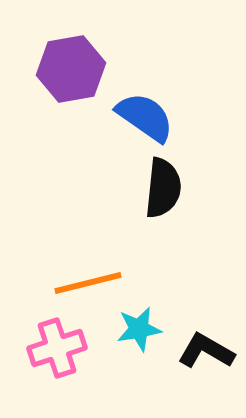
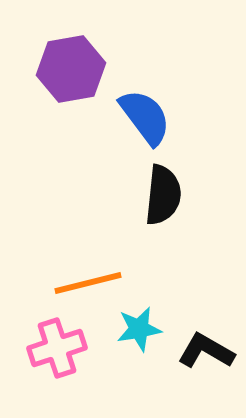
blue semicircle: rotated 18 degrees clockwise
black semicircle: moved 7 px down
